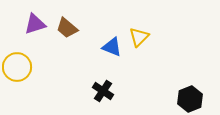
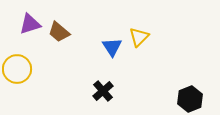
purple triangle: moved 5 px left
brown trapezoid: moved 8 px left, 4 px down
blue triangle: rotated 35 degrees clockwise
yellow circle: moved 2 px down
black cross: rotated 15 degrees clockwise
